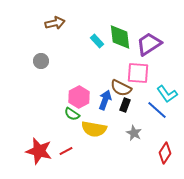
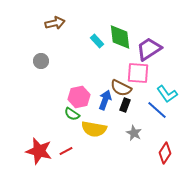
purple trapezoid: moved 5 px down
pink hexagon: rotated 15 degrees clockwise
